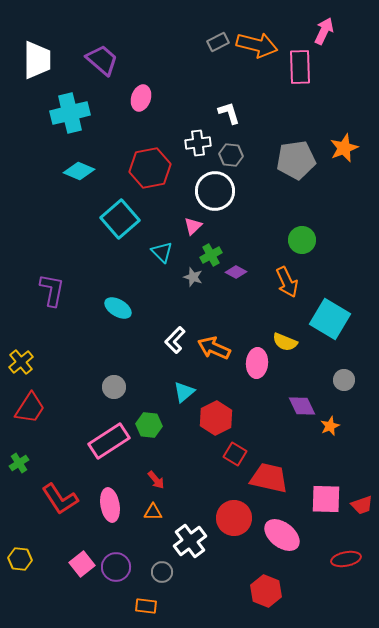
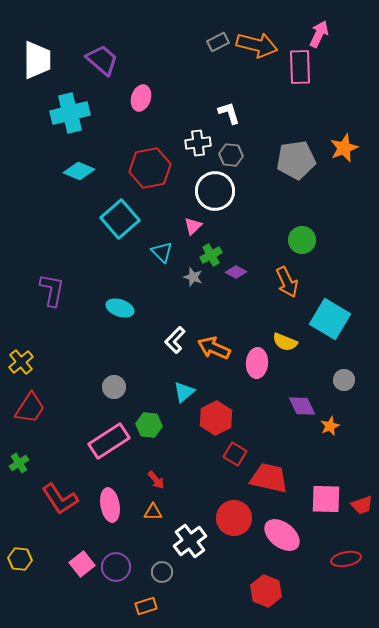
pink arrow at (324, 31): moved 5 px left, 3 px down
cyan ellipse at (118, 308): moved 2 px right; rotated 12 degrees counterclockwise
orange rectangle at (146, 606): rotated 25 degrees counterclockwise
